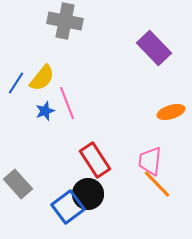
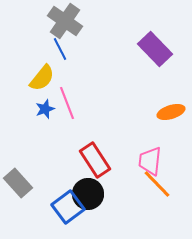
gray cross: rotated 24 degrees clockwise
purple rectangle: moved 1 px right, 1 px down
blue line: moved 44 px right, 34 px up; rotated 60 degrees counterclockwise
blue star: moved 2 px up
gray rectangle: moved 1 px up
